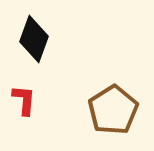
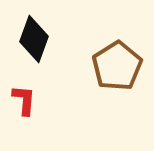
brown pentagon: moved 4 px right, 44 px up
